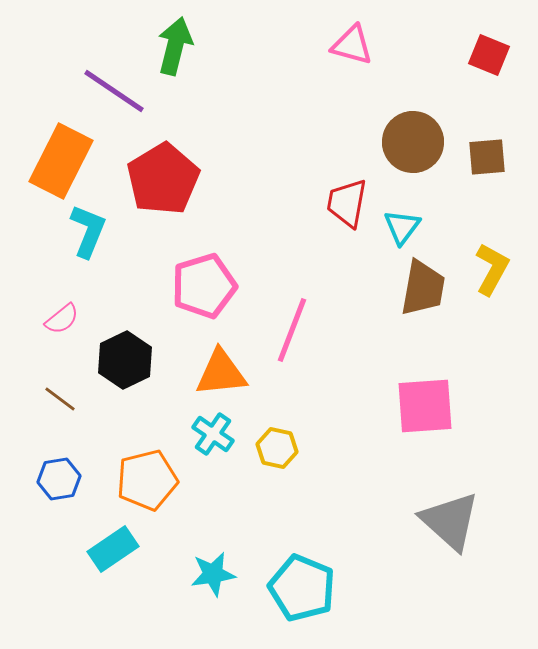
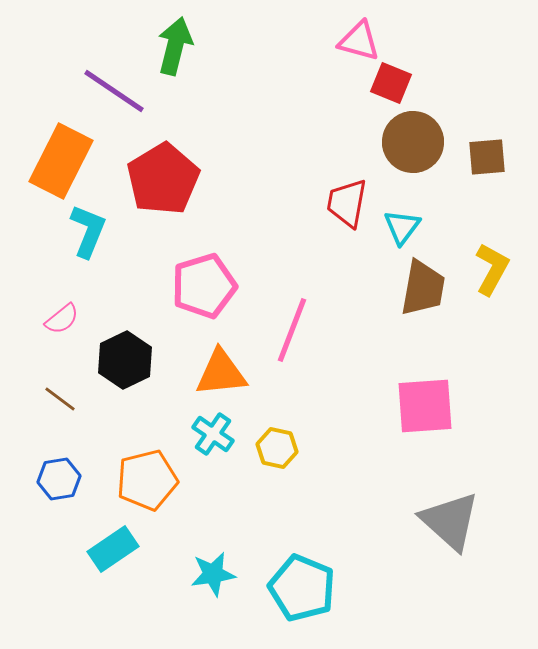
pink triangle: moved 7 px right, 4 px up
red square: moved 98 px left, 28 px down
